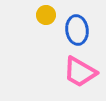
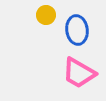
pink trapezoid: moved 1 px left, 1 px down
